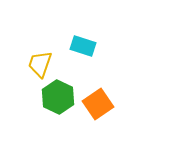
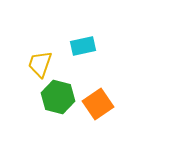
cyan rectangle: rotated 30 degrees counterclockwise
green hexagon: rotated 12 degrees counterclockwise
